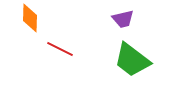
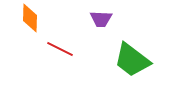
purple trapezoid: moved 22 px left; rotated 15 degrees clockwise
